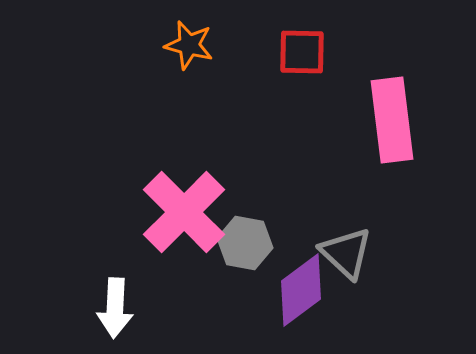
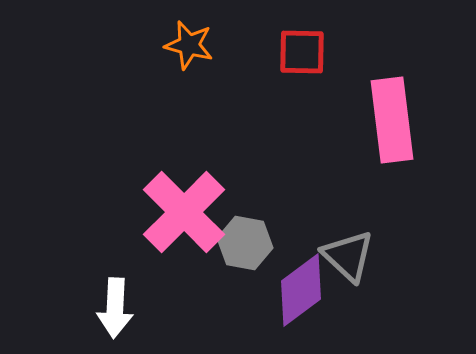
gray triangle: moved 2 px right, 3 px down
